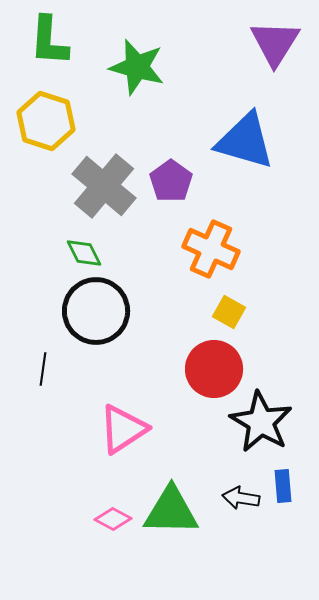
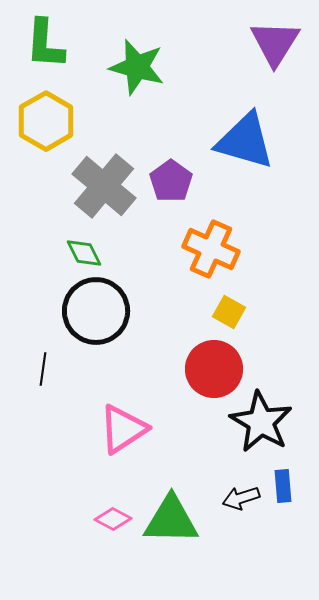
green L-shape: moved 4 px left, 3 px down
yellow hexagon: rotated 12 degrees clockwise
black arrow: rotated 27 degrees counterclockwise
green triangle: moved 9 px down
